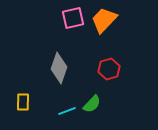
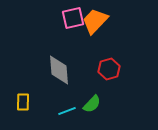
orange trapezoid: moved 9 px left, 1 px down
gray diamond: moved 2 px down; rotated 24 degrees counterclockwise
